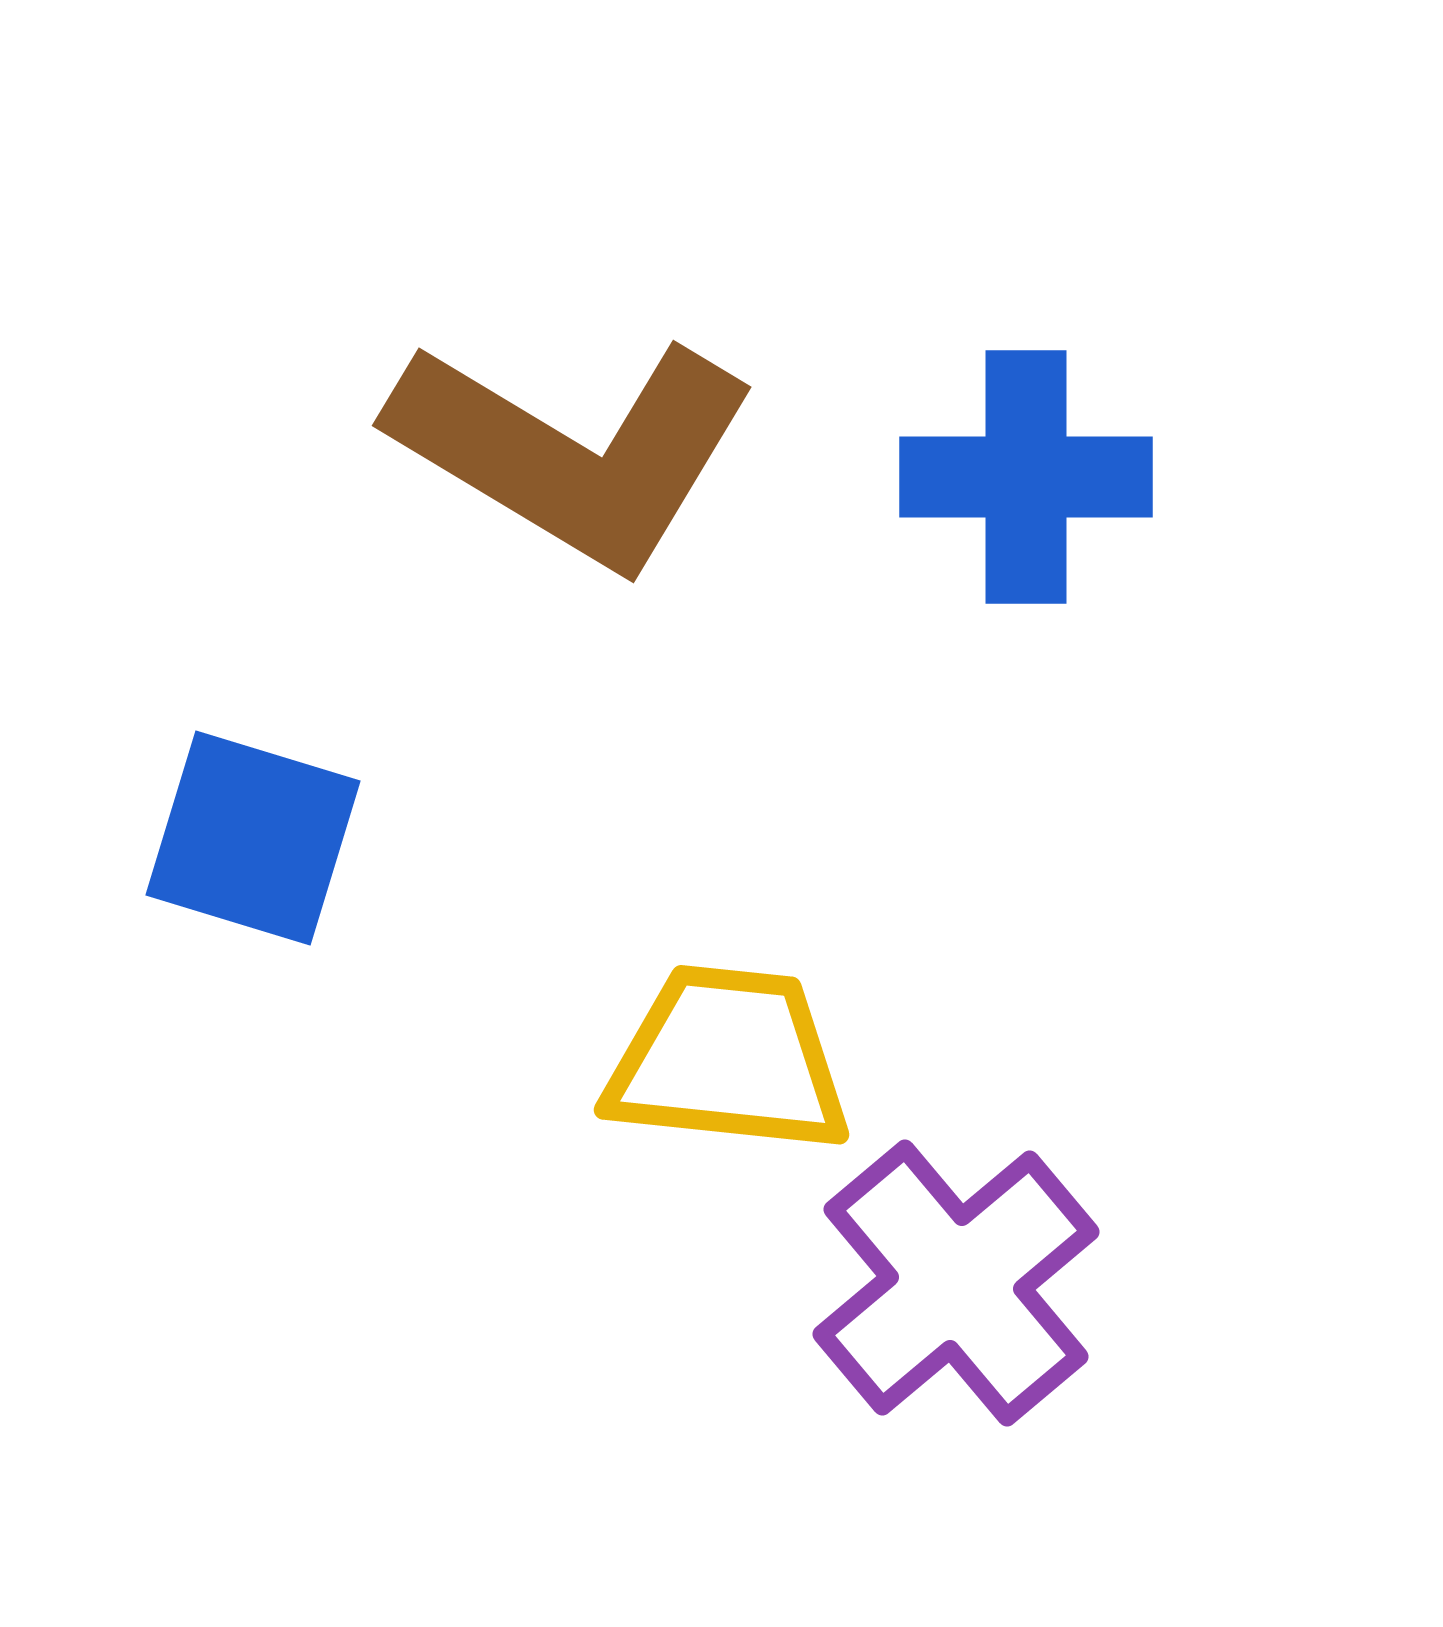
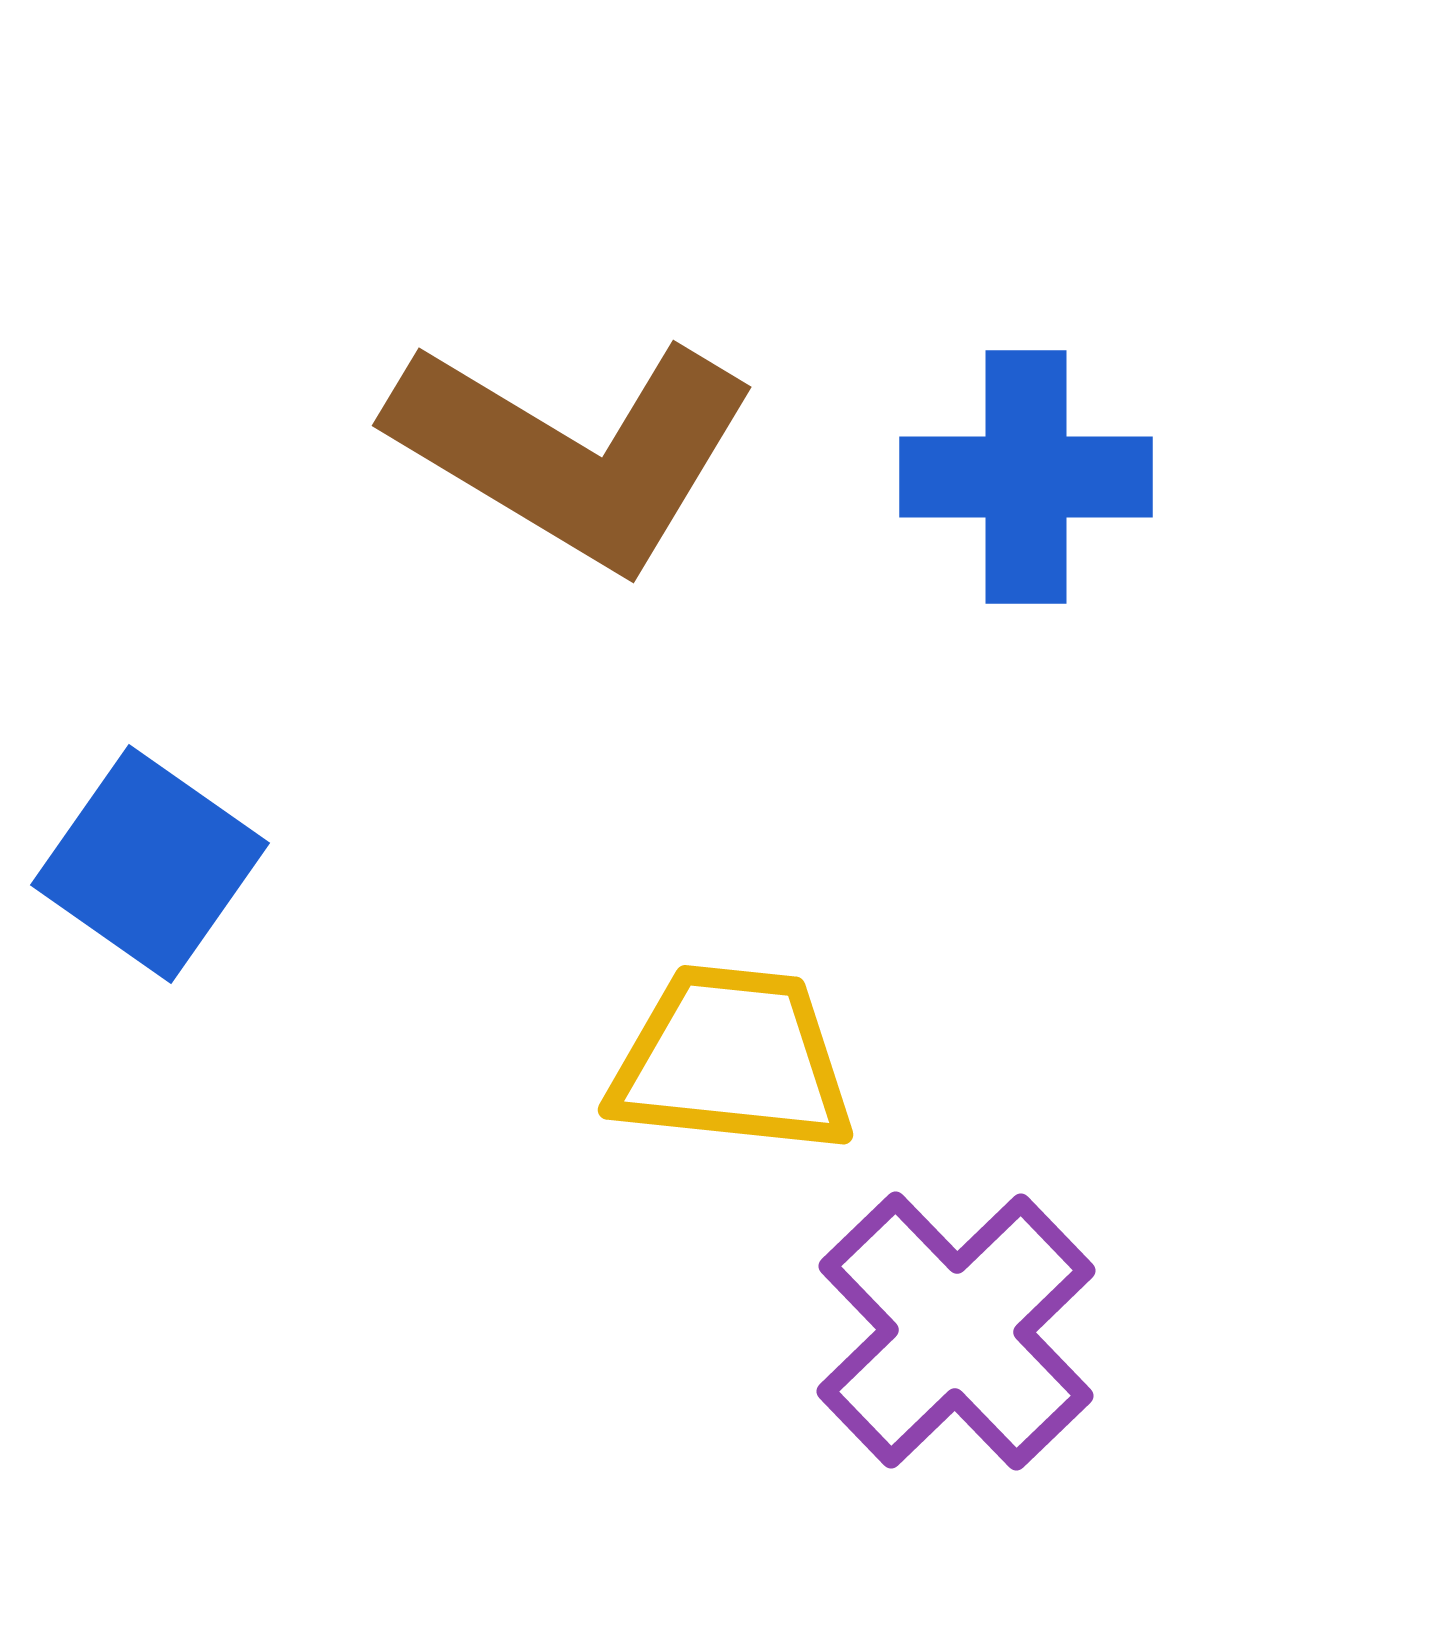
blue square: moved 103 px left, 26 px down; rotated 18 degrees clockwise
yellow trapezoid: moved 4 px right
purple cross: moved 48 px down; rotated 4 degrees counterclockwise
